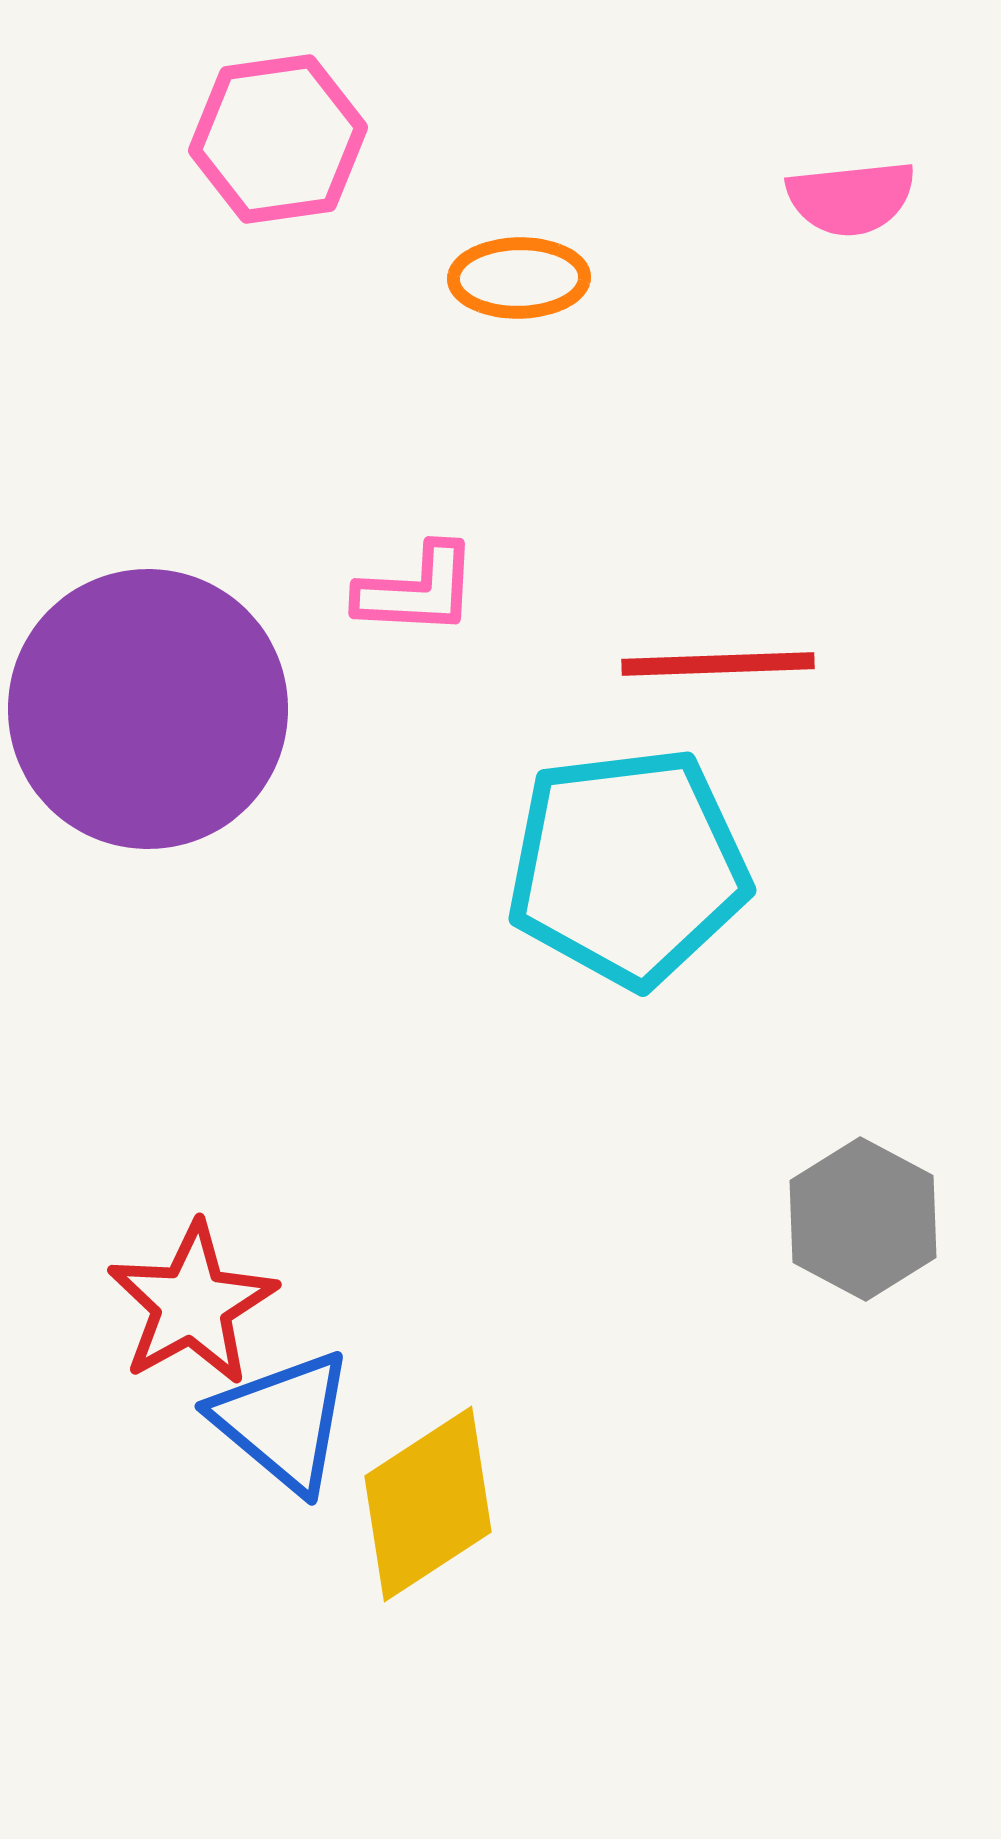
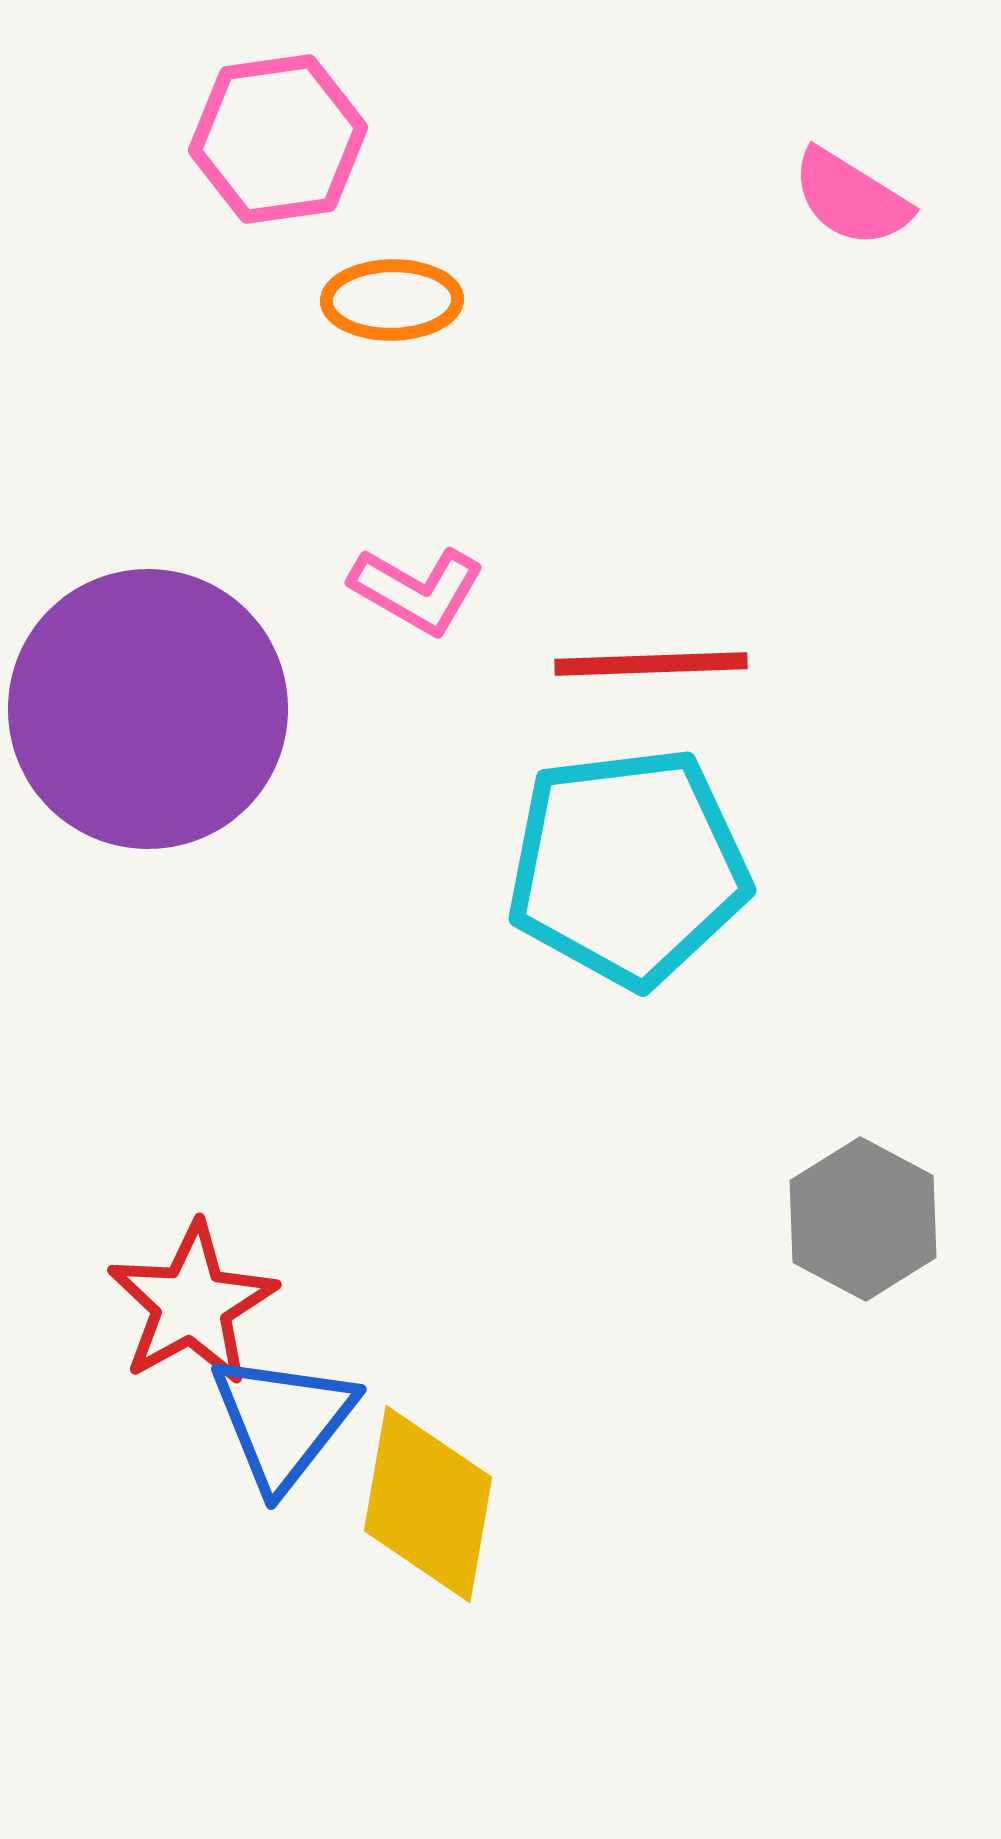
pink semicircle: rotated 38 degrees clockwise
orange ellipse: moved 127 px left, 22 px down
pink L-shape: rotated 27 degrees clockwise
red line: moved 67 px left
blue triangle: rotated 28 degrees clockwise
yellow diamond: rotated 47 degrees counterclockwise
